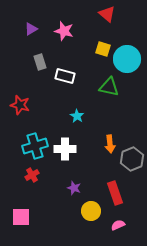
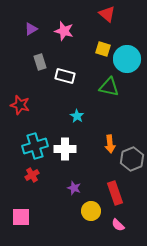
pink semicircle: rotated 112 degrees counterclockwise
